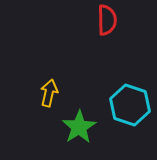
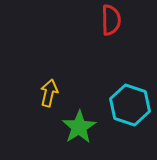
red semicircle: moved 4 px right
